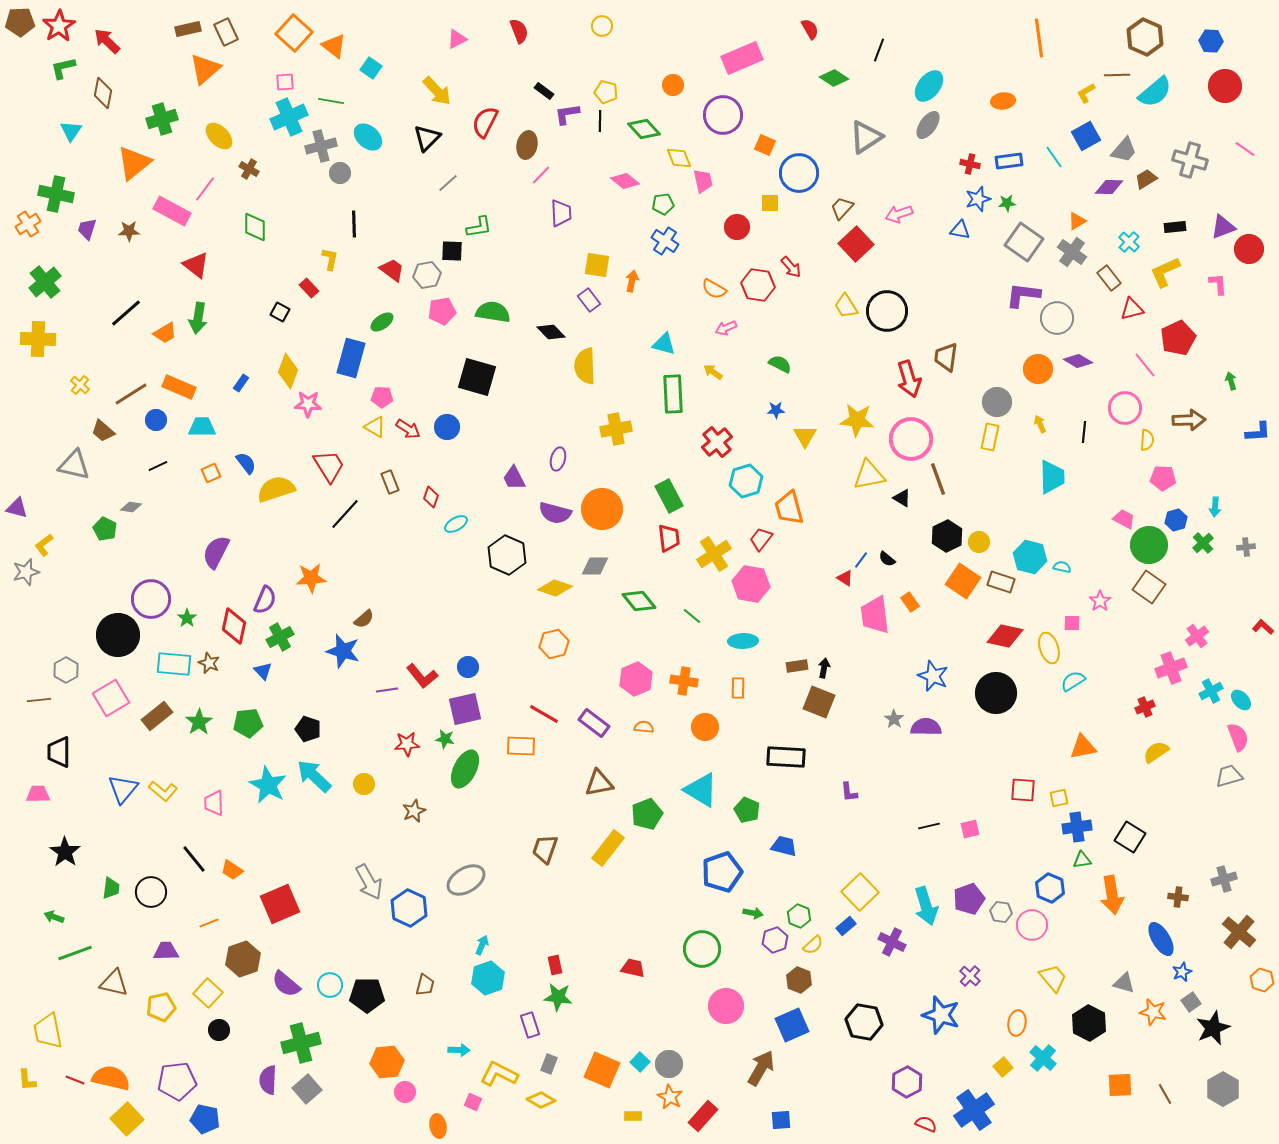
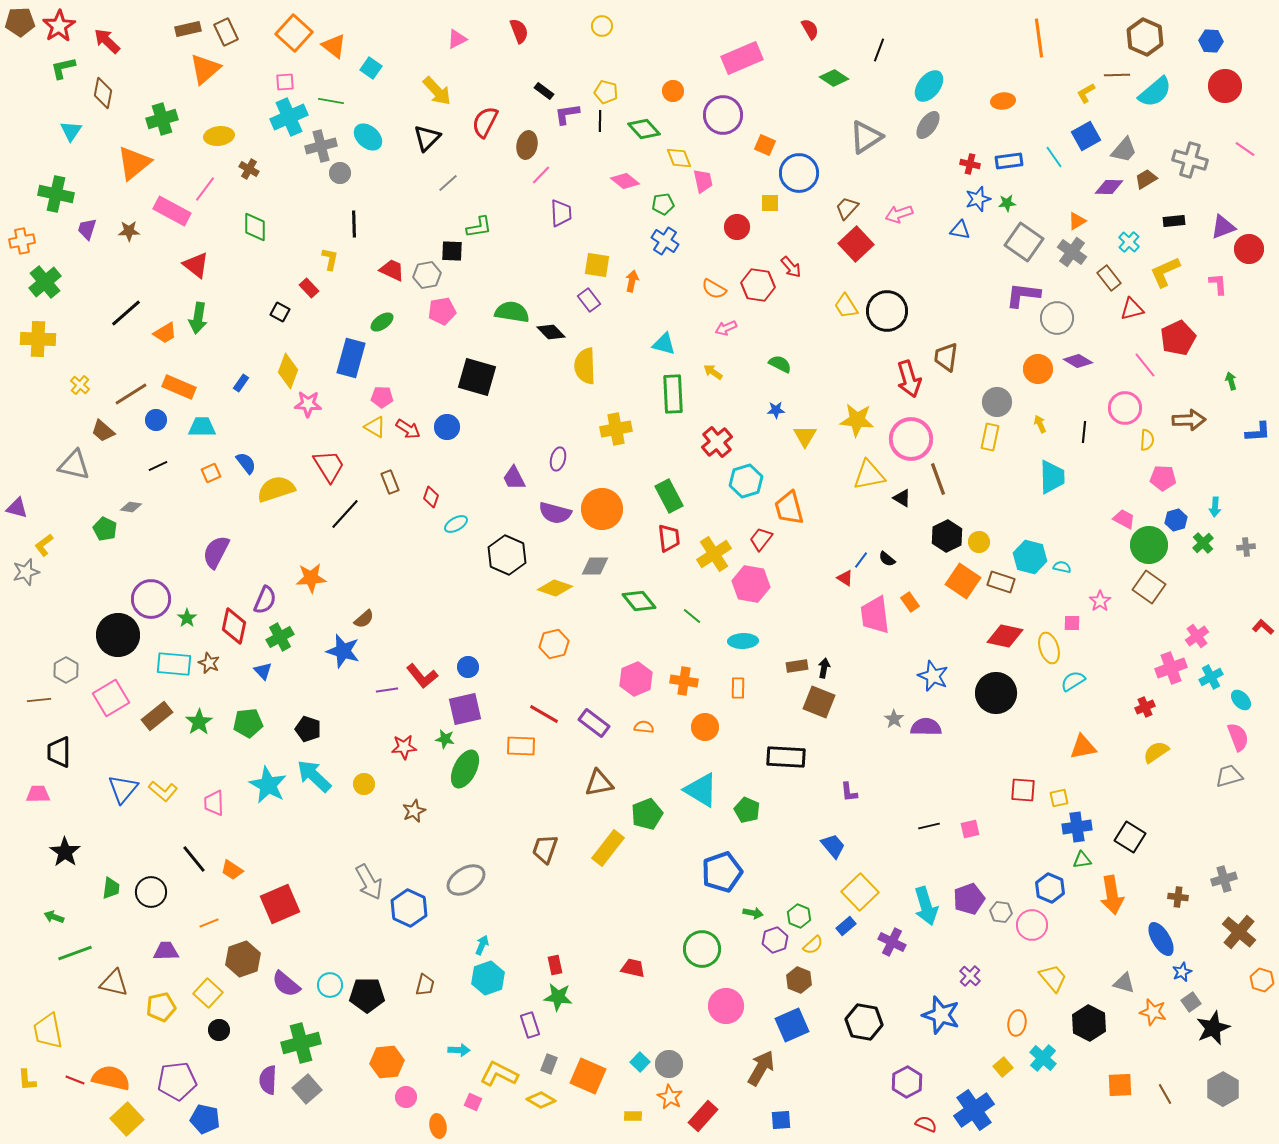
orange circle at (673, 85): moved 6 px down
yellow ellipse at (219, 136): rotated 52 degrees counterclockwise
brown trapezoid at (842, 208): moved 5 px right
orange cross at (28, 224): moved 6 px left, 17 px down; rotated 20 degrees clockwise
black rectangle at (1175, 227): moved 1 px left, 6 px up
red trapezoid at (392, 270): rotated 12 degrees counterclockwise
green semicircle at (493, 312): moved 19 px right
cyan cross at (1211, 691): moved 14 px up
red star at (407, 744): moved 3 px left, 3 px down
blue trapezoid at (784, 846): moved 49 px right; rotated 36 degrees clockwise
orange square at (602, 1070): moved 14 px left, 6 px down
pink circle at (405, 1092): moved 1 px right, 5 px down
